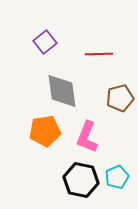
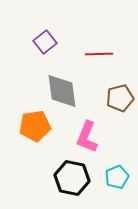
orange pentagon: moved 10 px left, 5 px up
black hexagon: moved 9 px left, 2 px up
